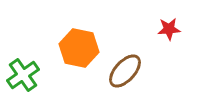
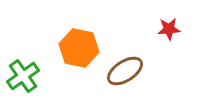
brown ellipse: rotated 15 degrees clockwise
green cross: moved 1 px down
